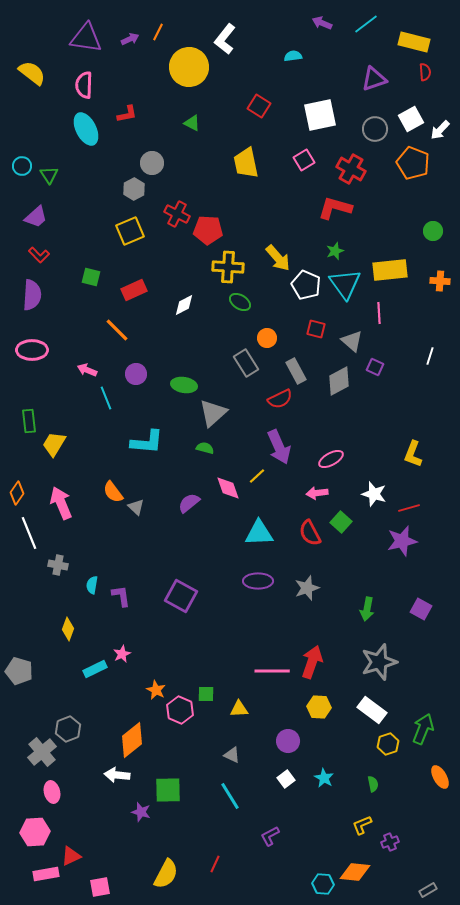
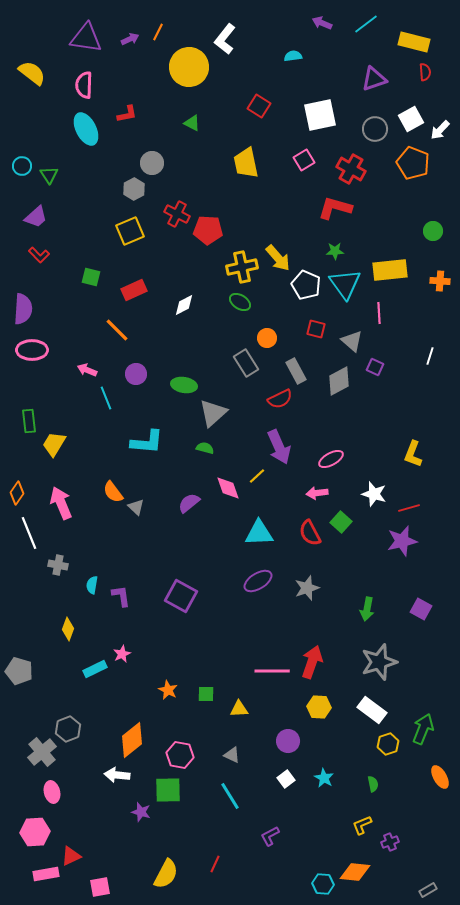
green star at (335, 251): rotated 18 degrees clockwise
yellow cross at (228, 267): moved 14 px right; rotated 16 degrees counterclockwise
purple semicircle at (32, 295): moved 9 px left, 14 px down
purple ellipse at (258, 581): rotated 32 degrees counterclockwise
orange star at (156, 690): moved 12 px right
pink hexagon at (180, 710): moved 45 px down; rotated 12 degrees counterclockwise
